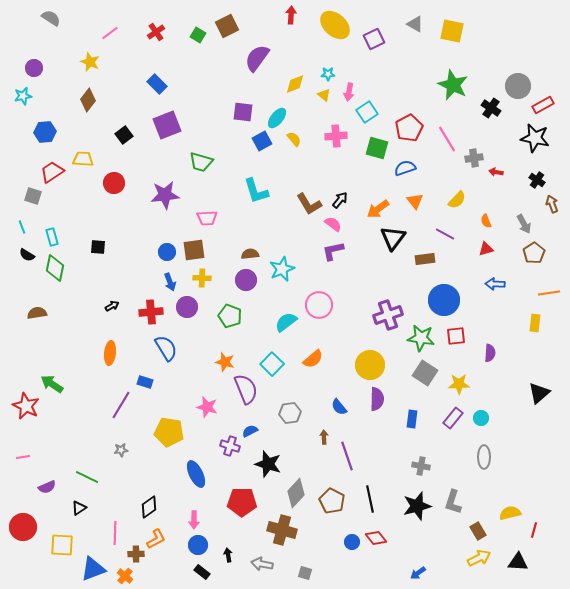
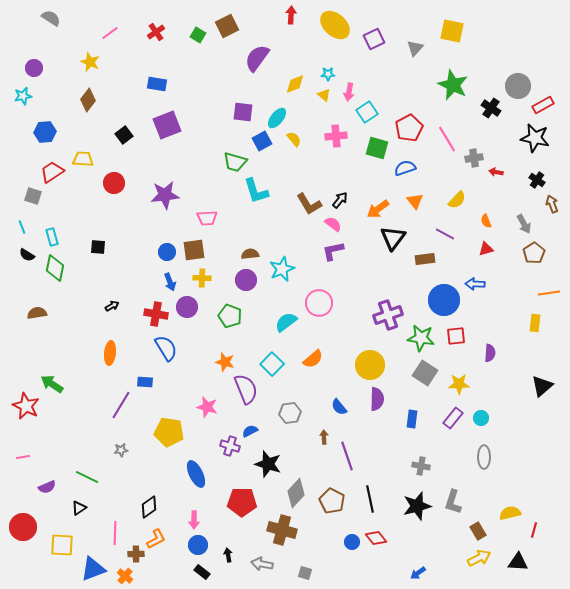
gray triangle at (415, 24): moved 24 px down; rotated 42 degrees clockwise
blue rectangle at (157, 84): rotated 36 degrees counterclockwise
green trapezoid at (201, 162): moved 34 px right
blue arrow at (495, 284): moved 20 px left
pink circle at (319, 305): moved 2 px up
red cross at (151, 312): moved 5 px right, 2 px down; rotated 15 degrees clockwise
blue rectangle at (145, 382): rotated 14 degrees counterclockwise
black triangle at (539, 393): moved 3 px right, 7 px up
